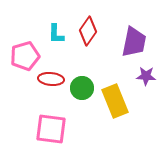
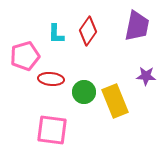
purple trapezoid: moved 3 px right, 16 px up
green circle: moved 2 px right, 4 px down
pink square: moved 1 px right, 1 px down
